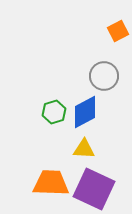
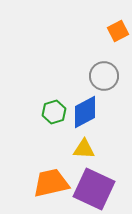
orange trapezoid: rotated 15 degrees counterclockwise
